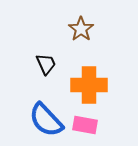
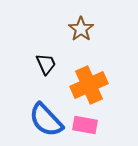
orange cross: rotated 24 degrees counterclockwise
